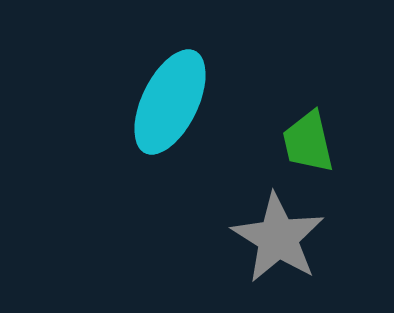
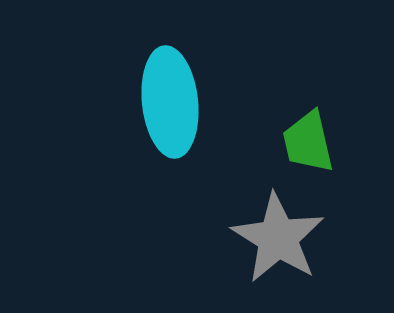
cyan ellipse: rotated 32 degrees counterclockwise
